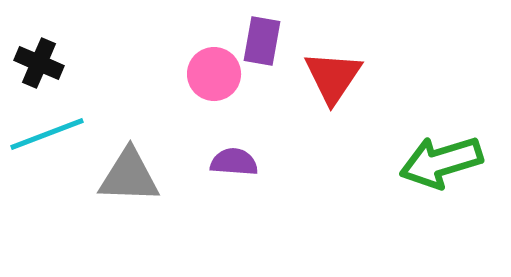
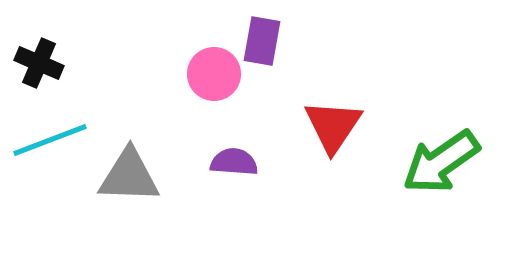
red triangle: moved 49 px down
cyan line: moved 3 px right, 6 px down
green arrow: rotated 18 degrees counterclockwise
